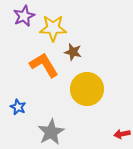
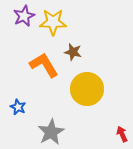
yellow star: moved 6 px up
red arrow: rotated 77 degrees clockwise
